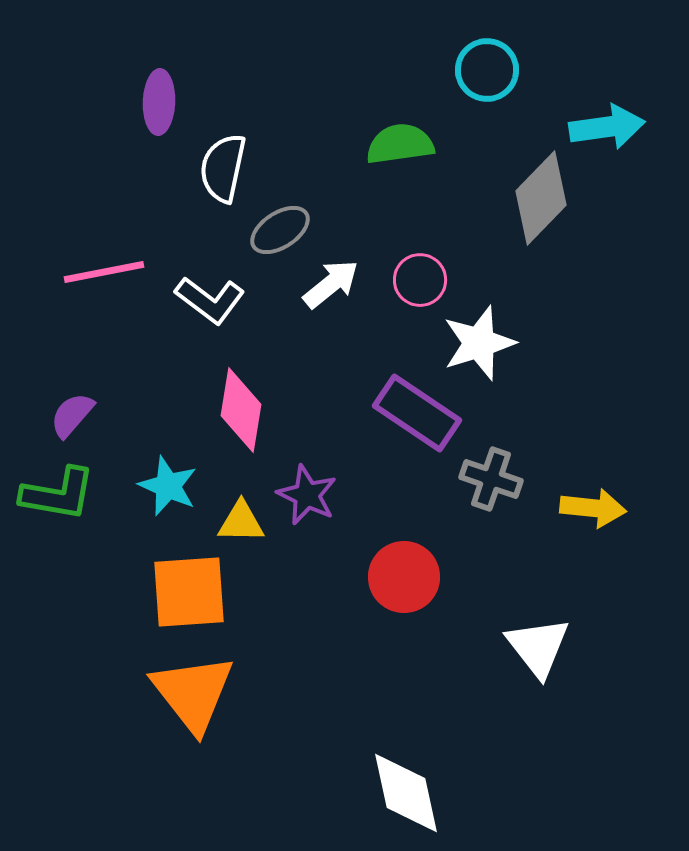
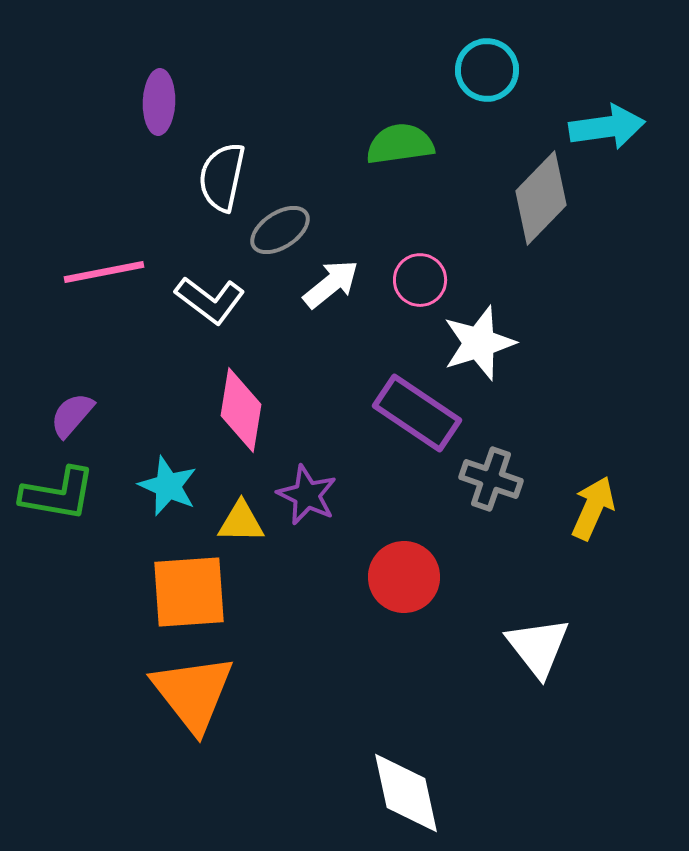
white semicircle: moved 1 px left, 9 px down
yellow arrow: rotated 72 degrees counterclockwise
